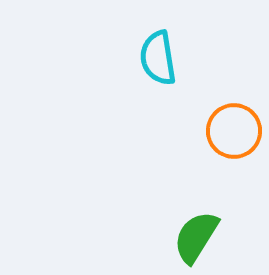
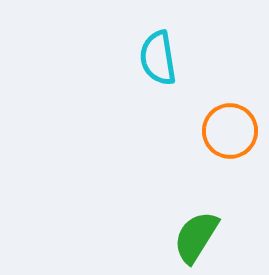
orange circle: moved 4 px left
